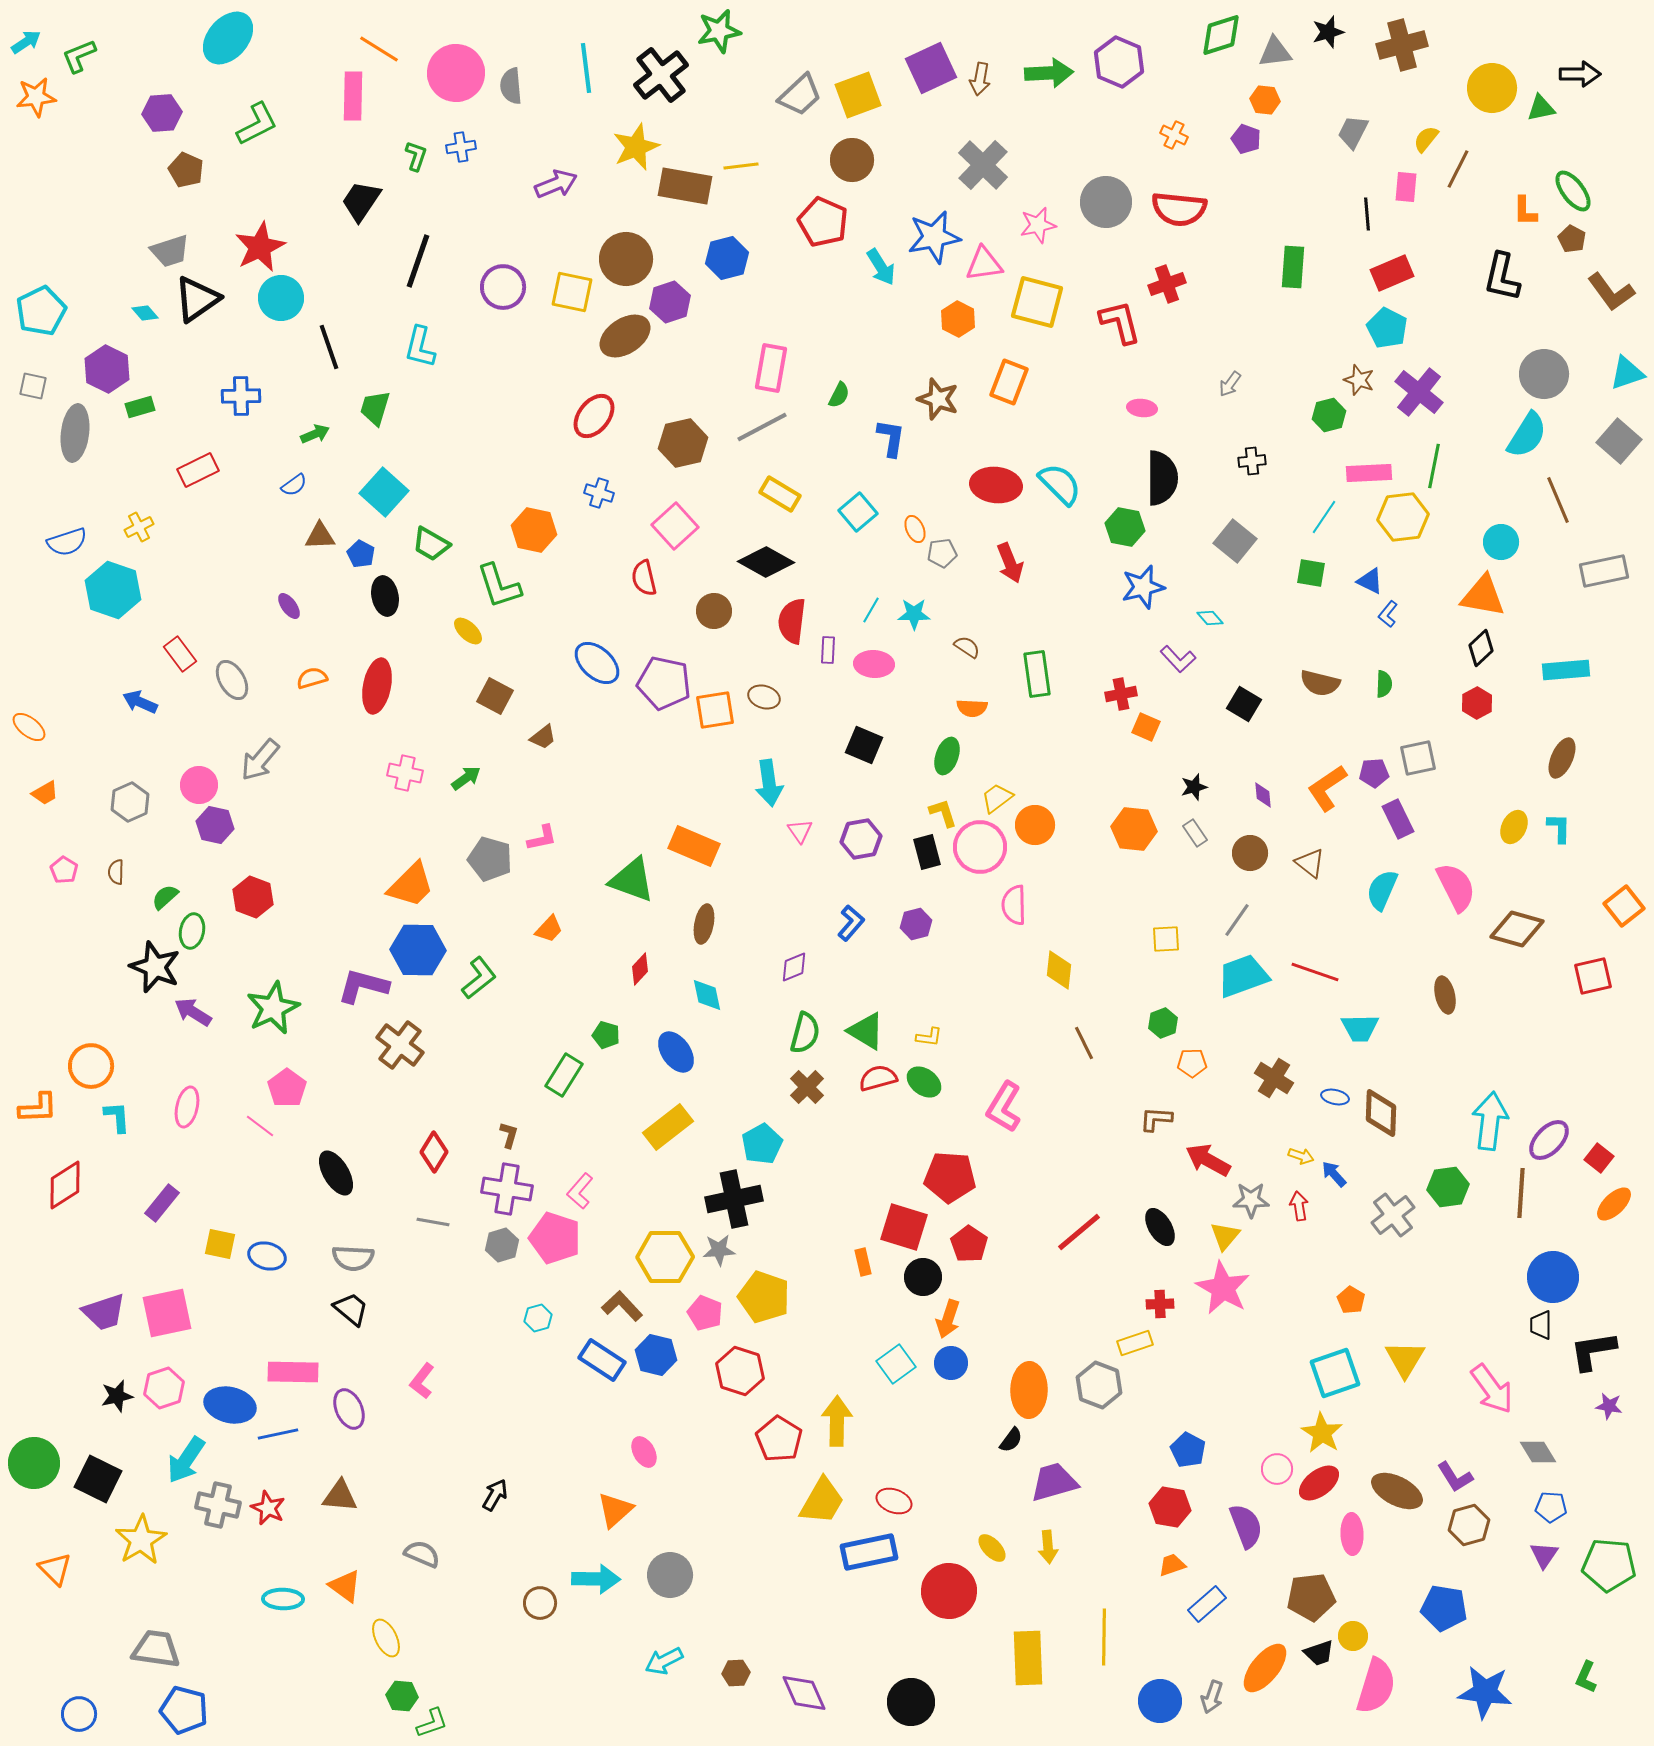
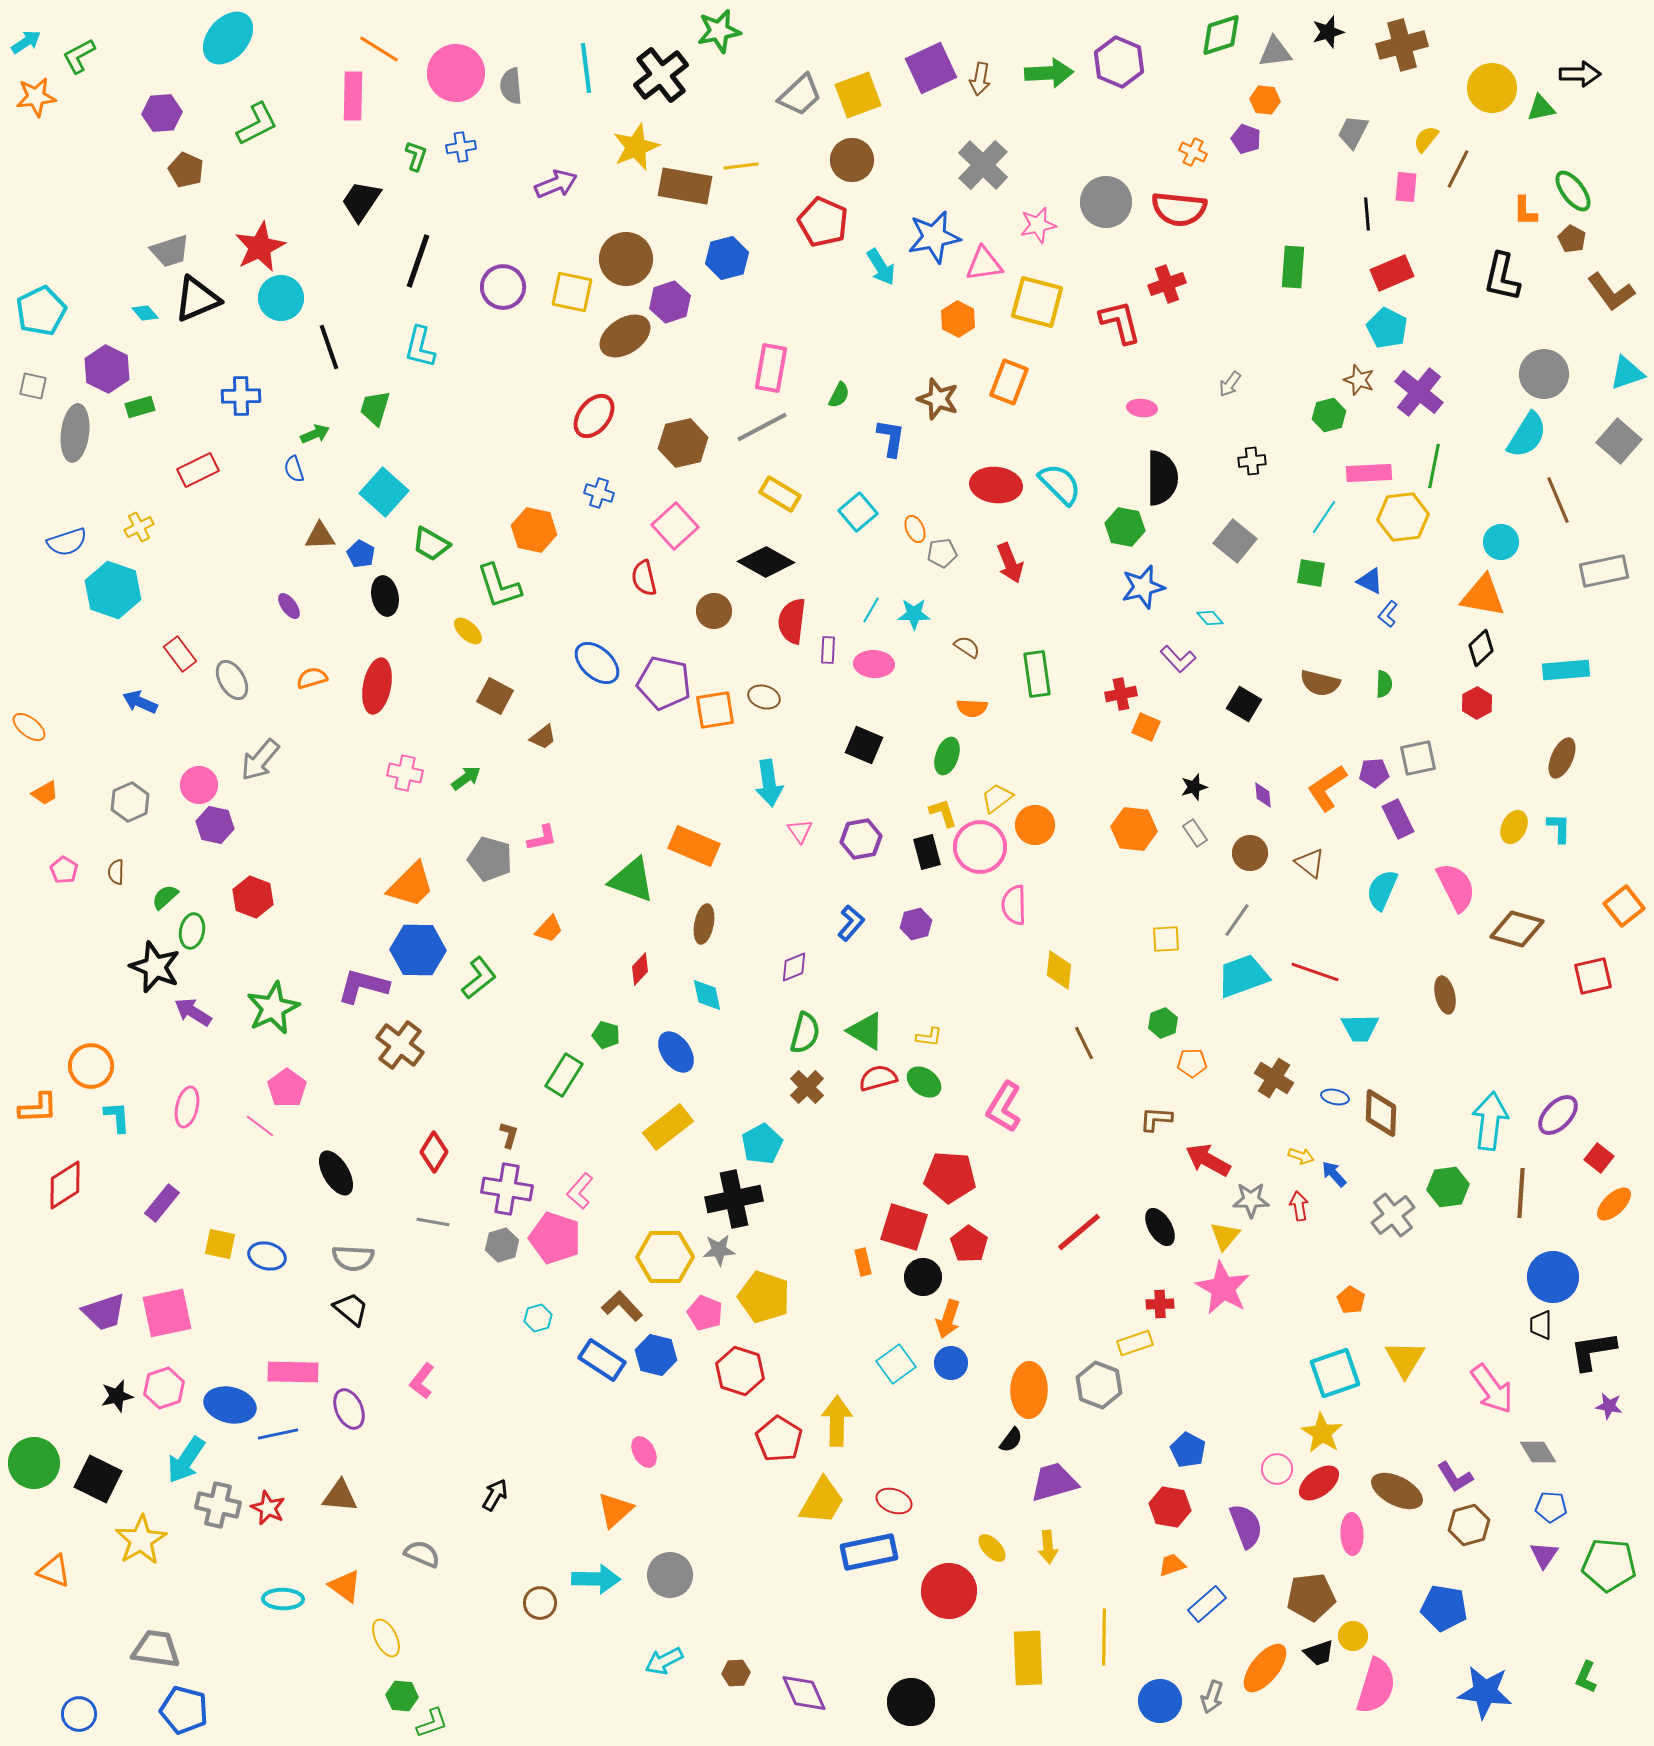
green L-shape at (79, 56): rotated 6 degrees counterclockwise
orange cross at (1174, 135): moved 19 px right, 17 px down
black triangle at (197, 299): rotated 12 degrees clockwise
blue semicircle at (294, 485): moved 16 px up; rotated 108 degrees clockwise
purple ellipse at (1549, 1140): moved 9 px right, 25 px up
orange triangle at (55, 1569): moved 1 px left, 2 px down; rotated 24 degrees counterclockwise
